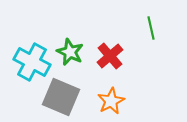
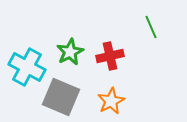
green line: moved 1 px up; rotated 10 degrees counterclockwise
green star: rotated 20 degrees clockwise
red cross: rotated 28 degrees clockwise
cyan cross: moved 5 px left, 5 px down
